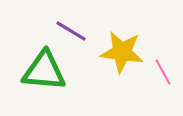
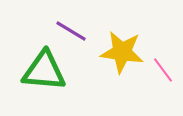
pink line: moved 2 px up; rotated 8 degrees counterclockwise
